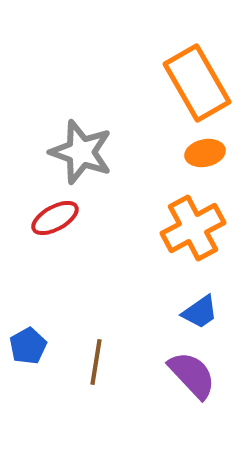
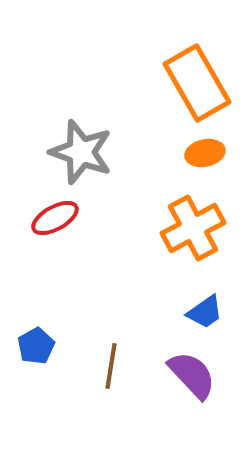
blue trapezoid: moved 5 px right
blue pentagon: moved 8 px right
brown line: moved 15 px right, 4 px down
